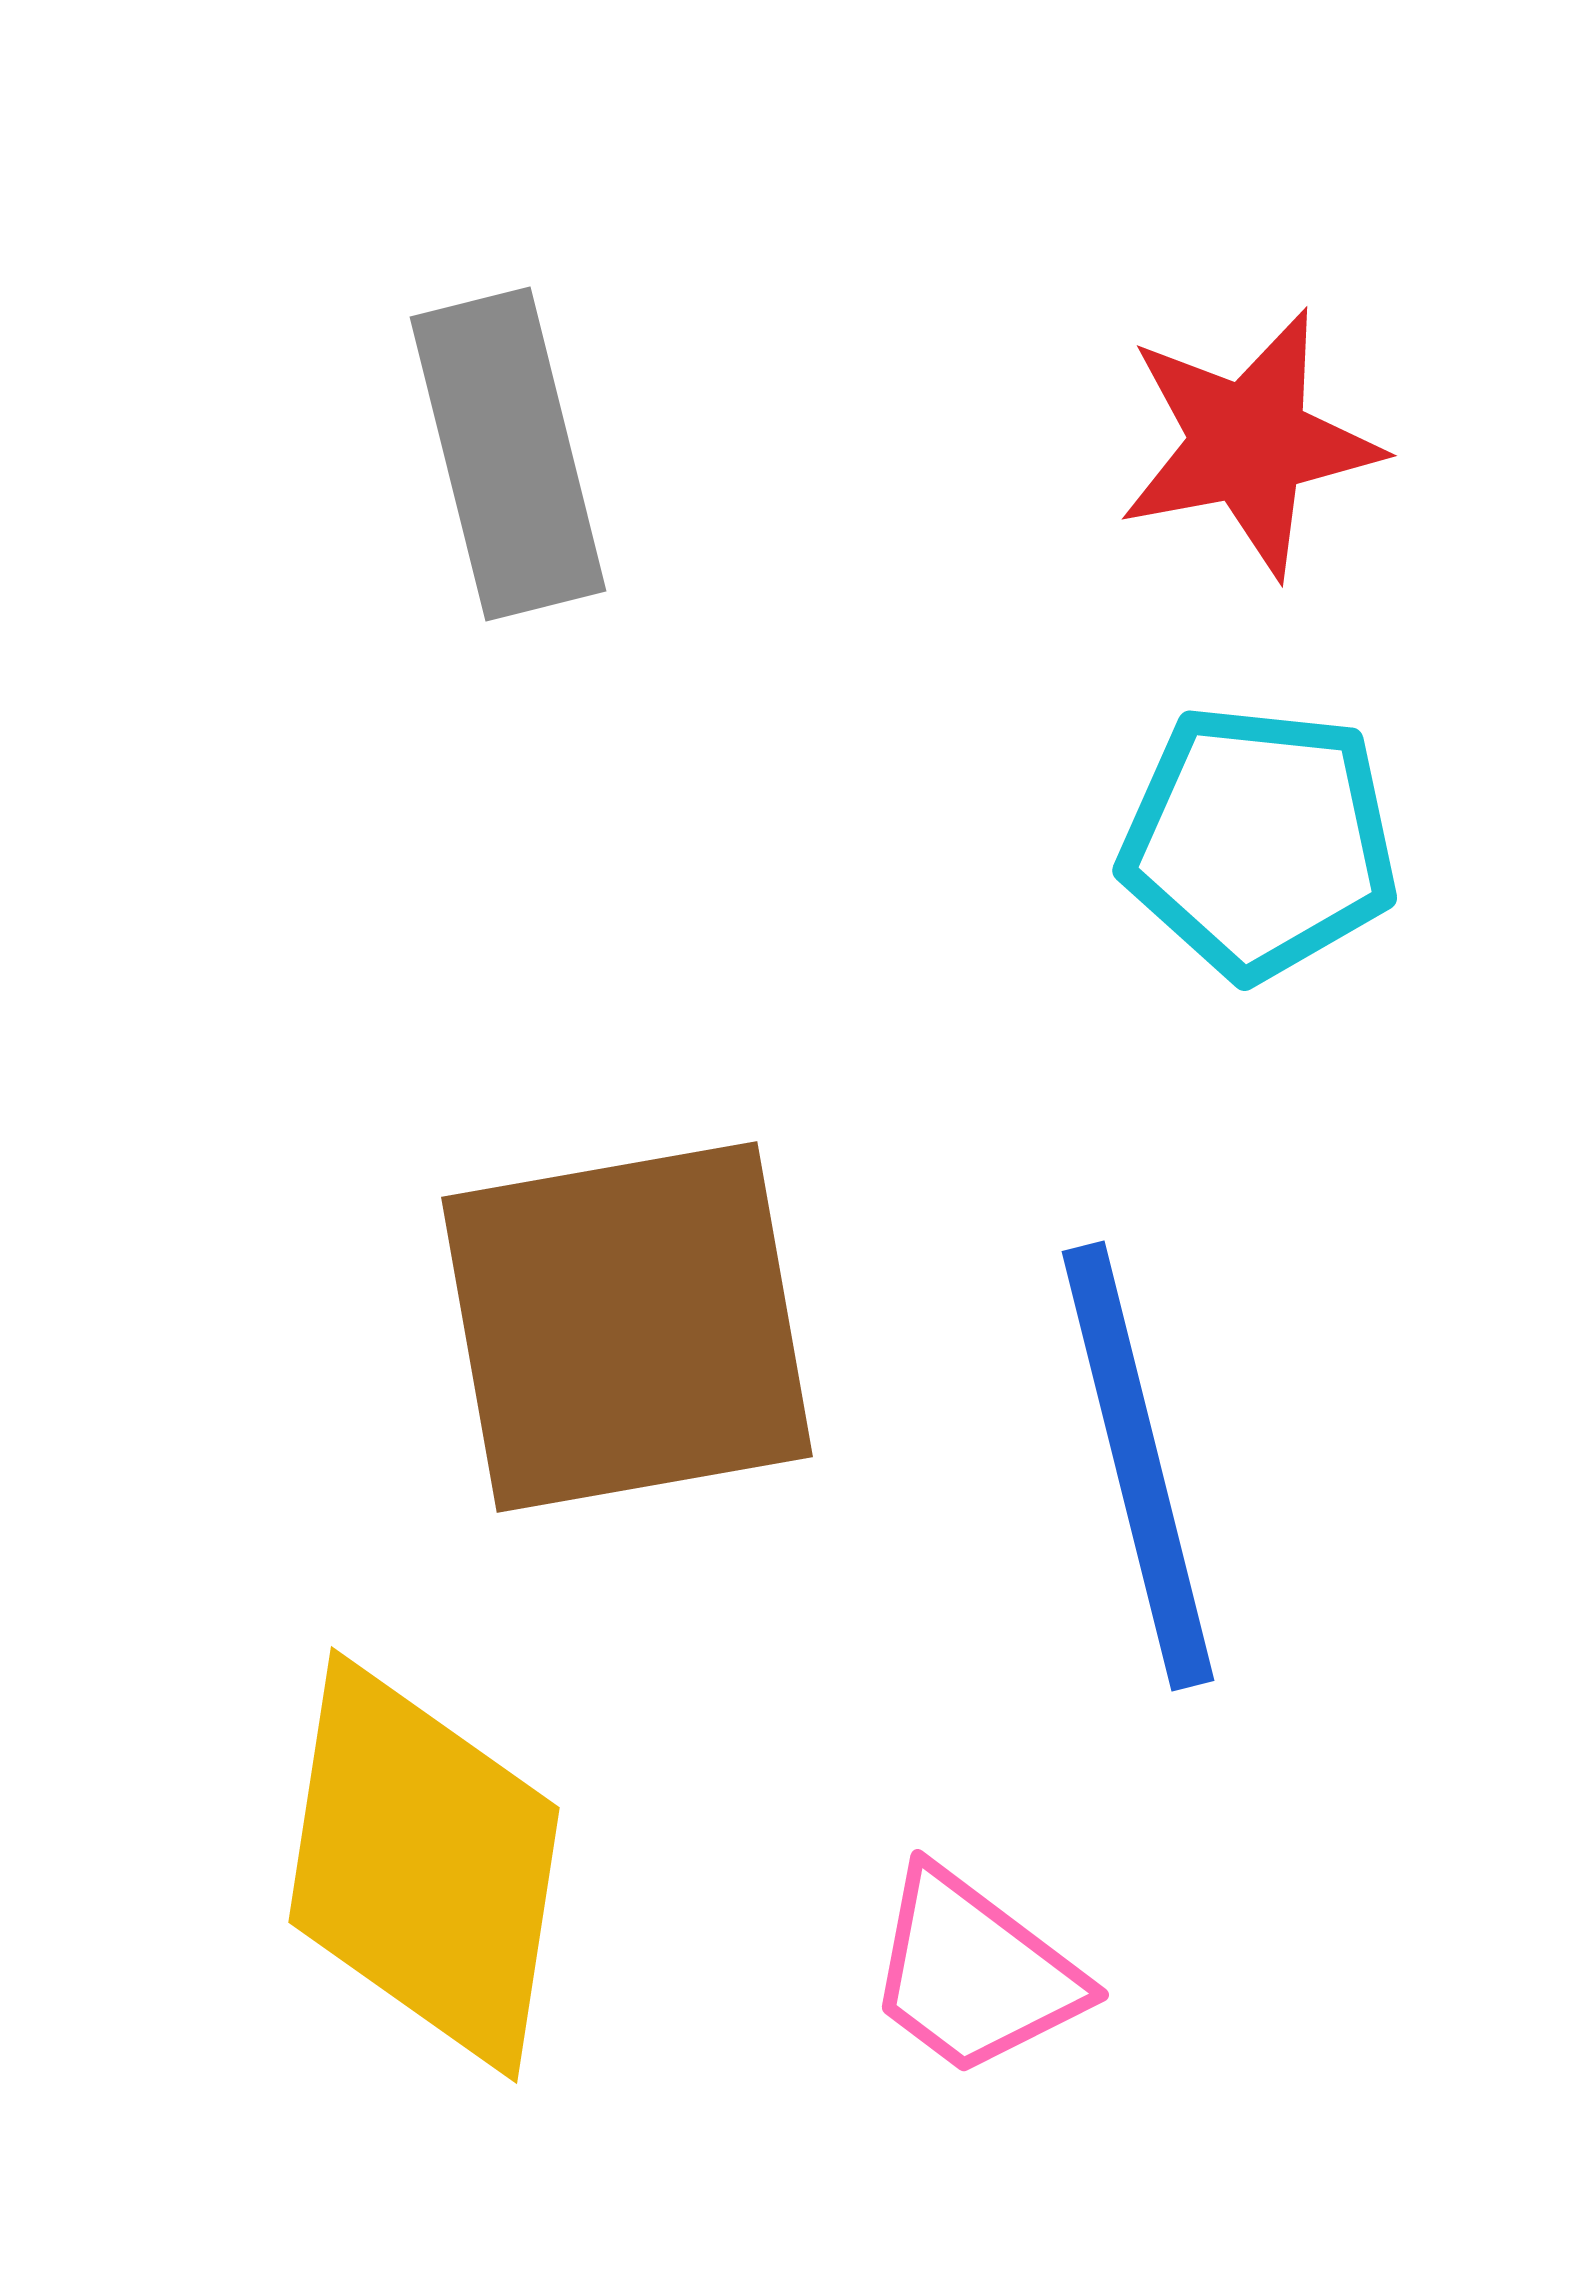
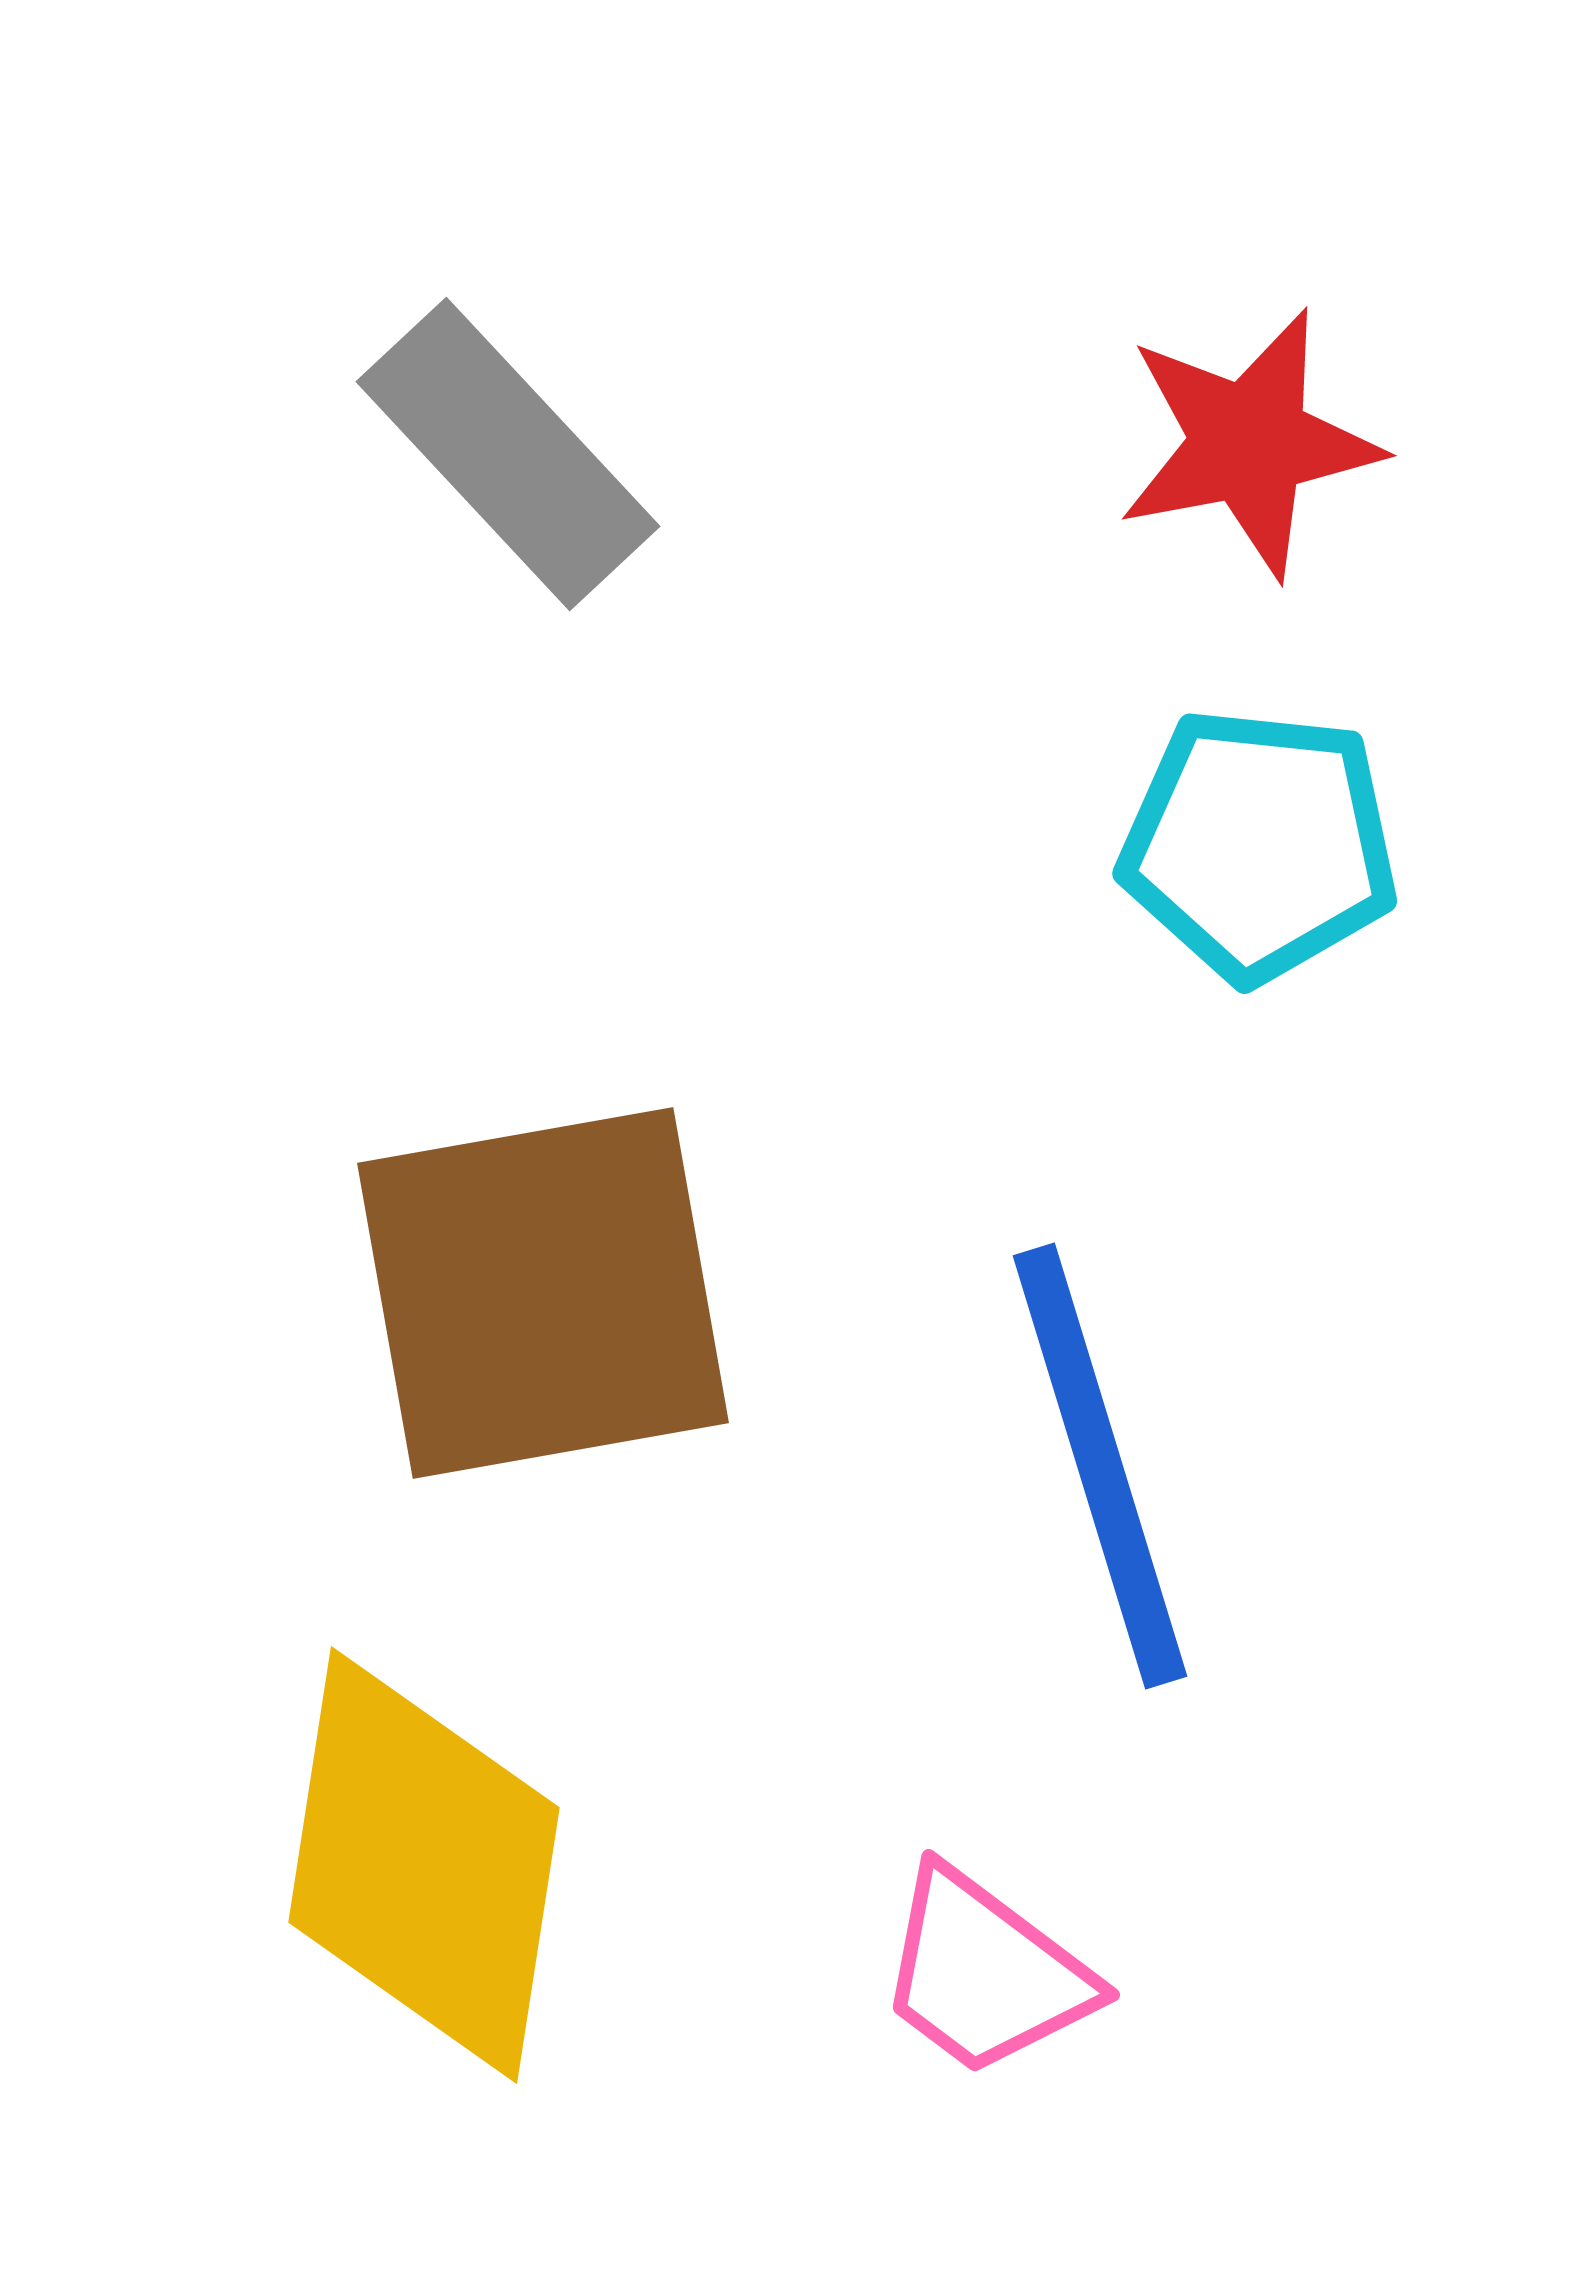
gray rectangle: rotated 29 degrees counterclockwise
cyan pentagon: moved 3 px down
brown square: moved 84 px left, 34 px up
blue line: moved 38 px left; rotated 3 degrees counterclockwise
pink trapezoid: moved 11 px right
